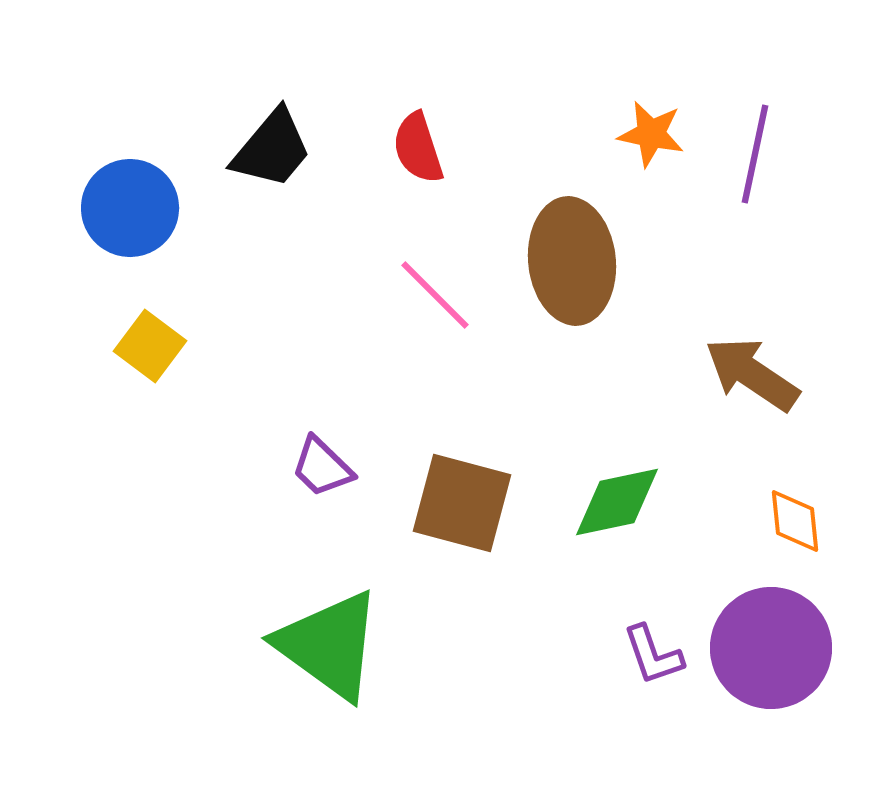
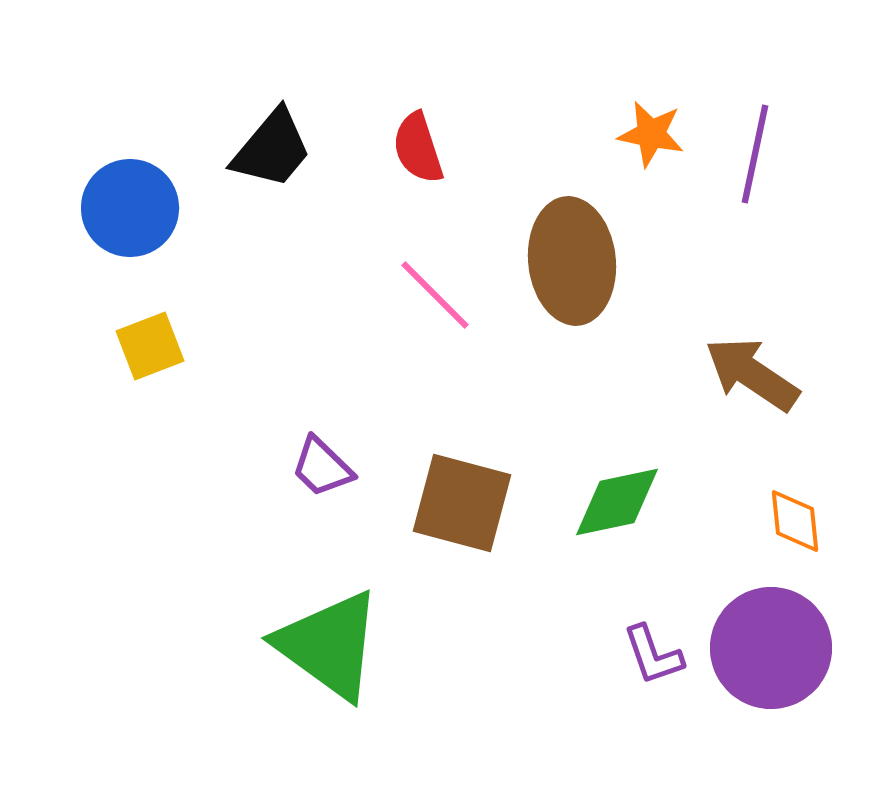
yellow square: rotated 32 degrees clockwise
